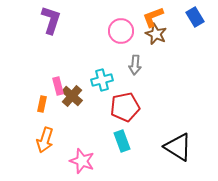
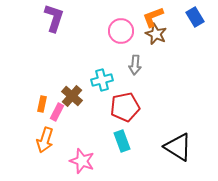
purple L-shape: moved 3 px right, 2 px up
pink rectangle: moved 1 px left, 26 px down; rotated 42 degrees clockwise
